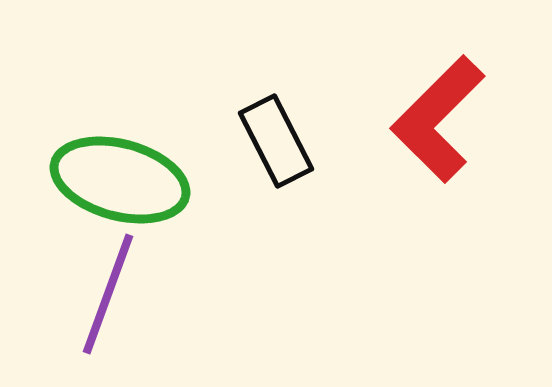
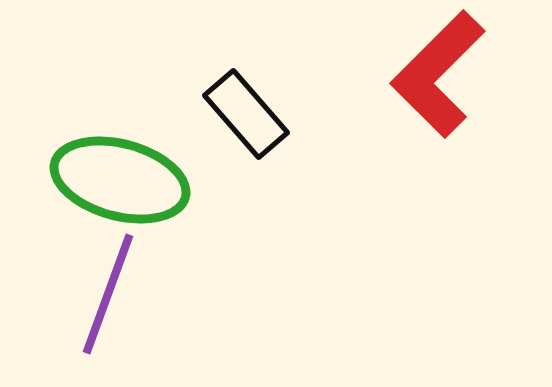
red L-shape: moved 45 px up
black rectangle: moved 30 px left, 27 px up; rotated 14 degrees counterclockwise
